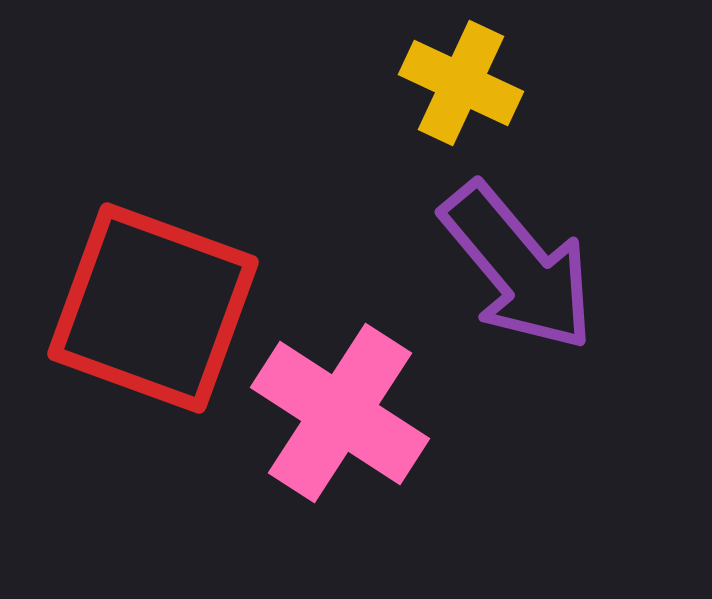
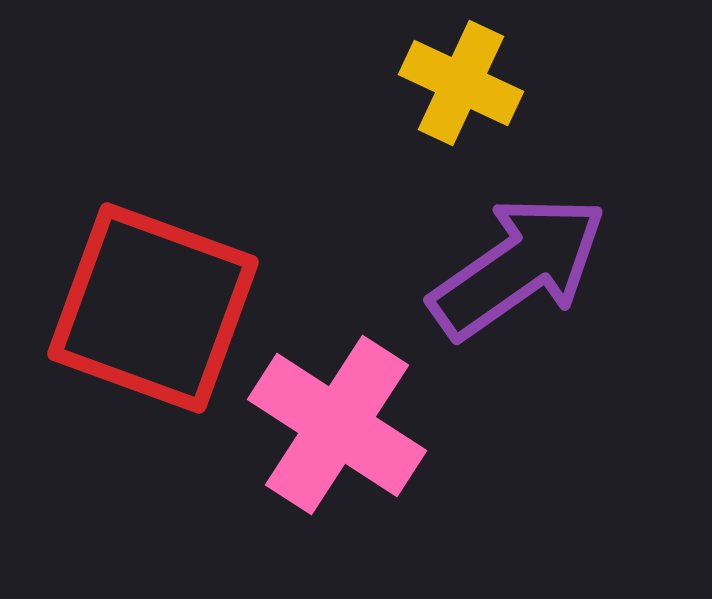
purple arrow: rotated 85 degrees counterclockwise
pink cross: moved 3 px left, 12 px down
